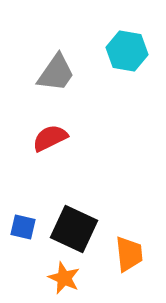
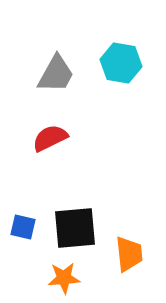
cyan hexagon: moved 6 px left, 12 px down
gray trapezoid: moved 1 px down; rotated 6 degrees counterclockwise
black square: moved 1 px right, 1 px up; rotated 30 degrees counterclockwise
orange star: rotated 28 degrees counterclockwise
